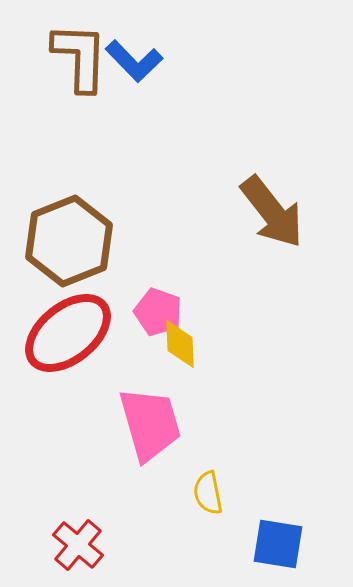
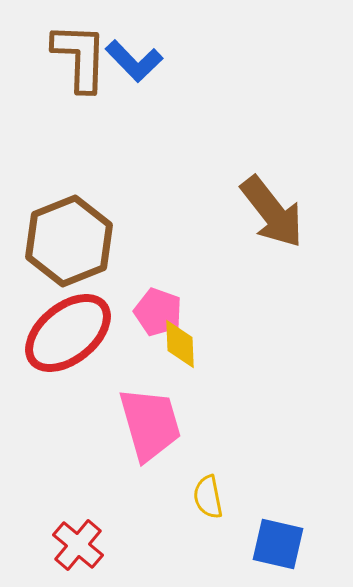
yellow semicircle: moved 4 px down
blue square: rotated 4 degrees clockwise
